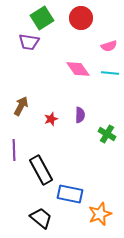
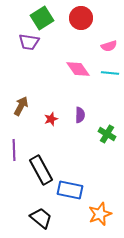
blue rectangle: moved 4 px up
